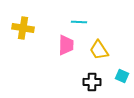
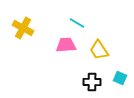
cyan line: moved 2 px left, 1 px down; rotated 28 degrees clockwise
yellow cross: rotated 20 degrees clockwise
pink trapezoid: rotated 95 degrees counterclockwise
cyan square: moved 2 px left, 2 px down
